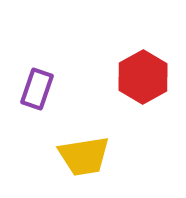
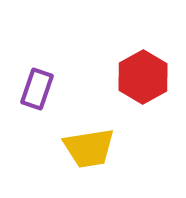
yellow trapezoid: moved 5 px right, 8 px up
